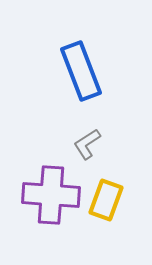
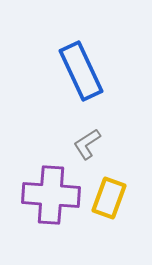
blue rectangle: rotated 4 degrees counterclockwise
yellow rectangle: moved 3 px right, 2 px up
